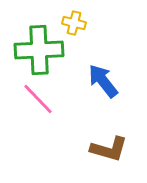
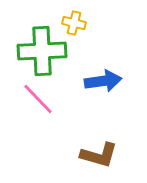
green cross: moved 3 px right, 1 px down
blue arrow: rotated 120 degrees clockwise
brown L-shape: moved 10 px left, 6 px down
